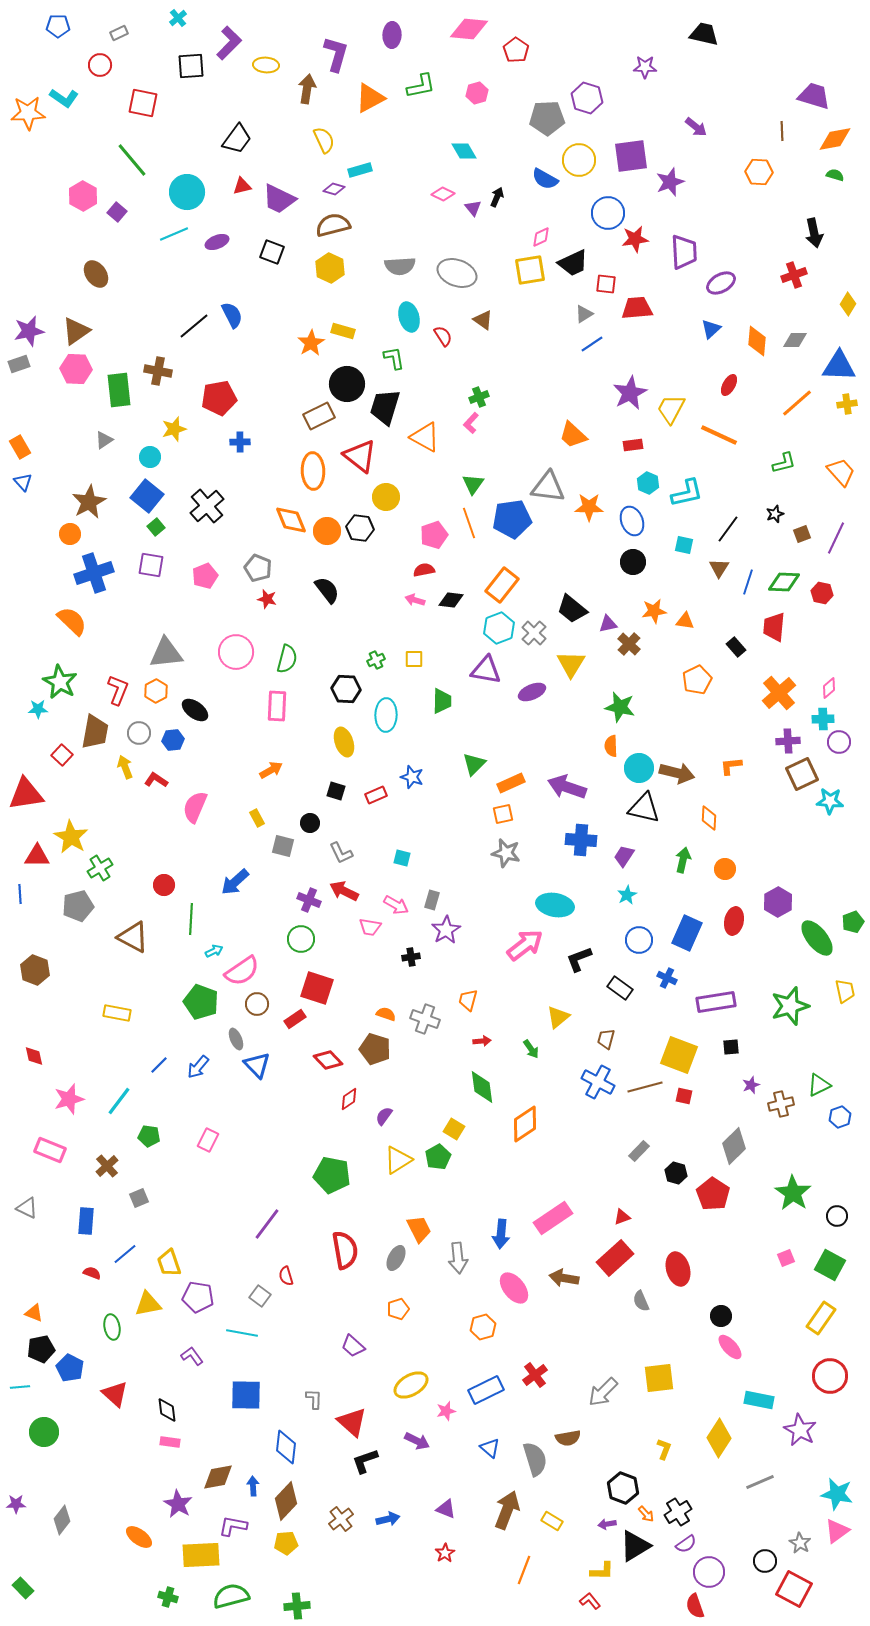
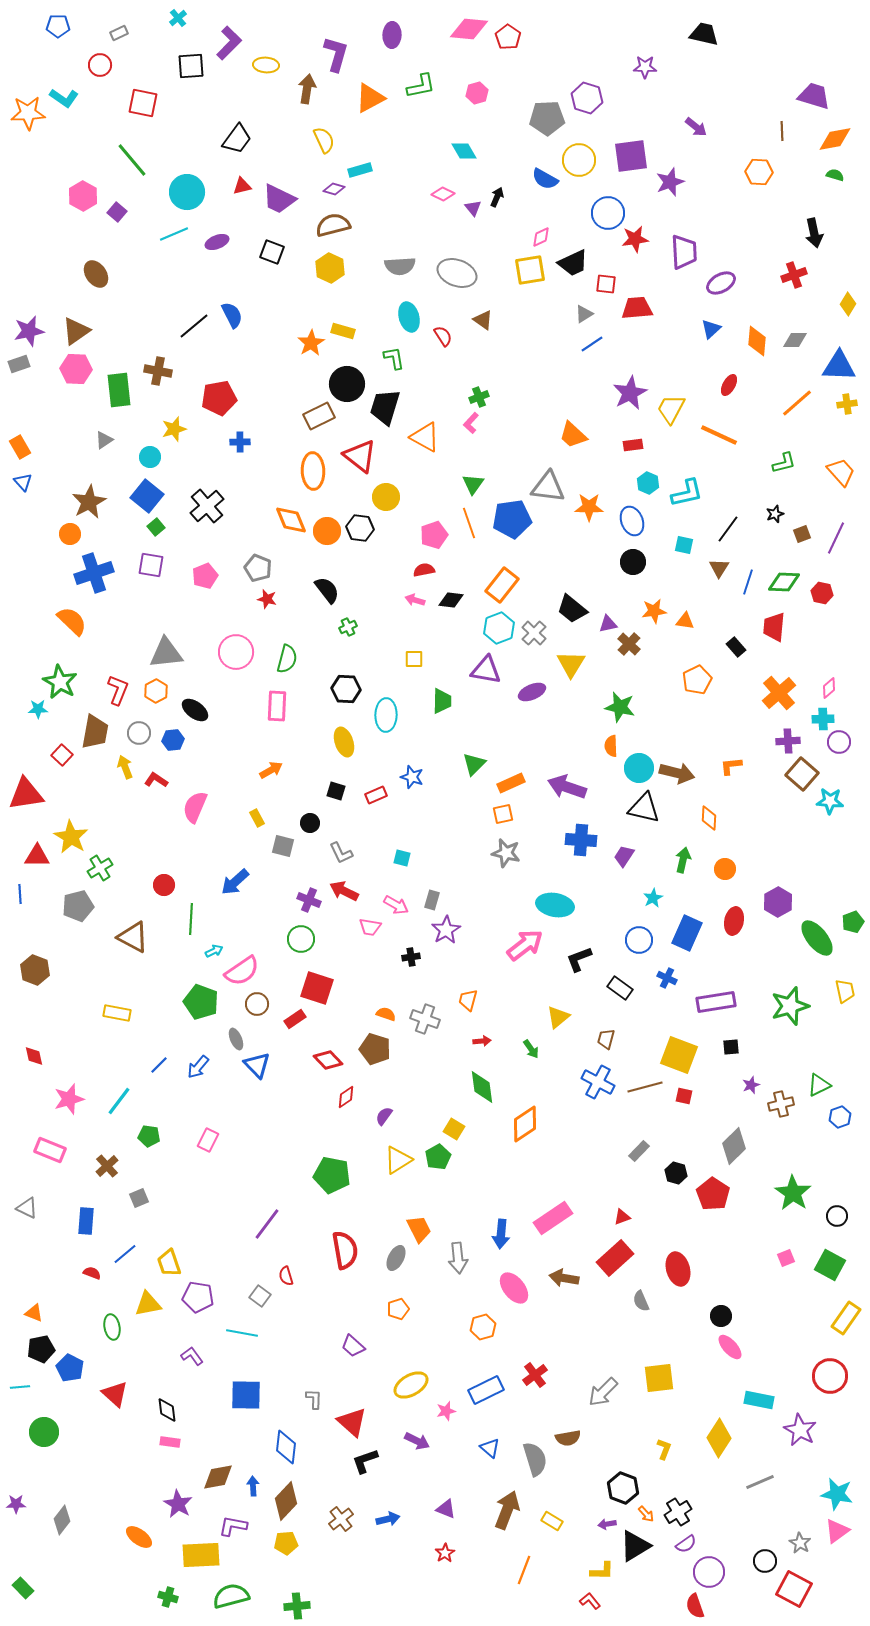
red pentagon at (516, 50): moved 8 px left, 13 px up
green cross at (376, 660): moved 28 px left, 33 px up
brown square at (802, 774): rotated 24 degrees counterclockwise
cyan star at (627, 895): moved 26 px right, 3 px down
red diamond at (349, 1099): moved 3 px left, 2 px up
yellow rectangle at (821, 1318): moved 25 px right
